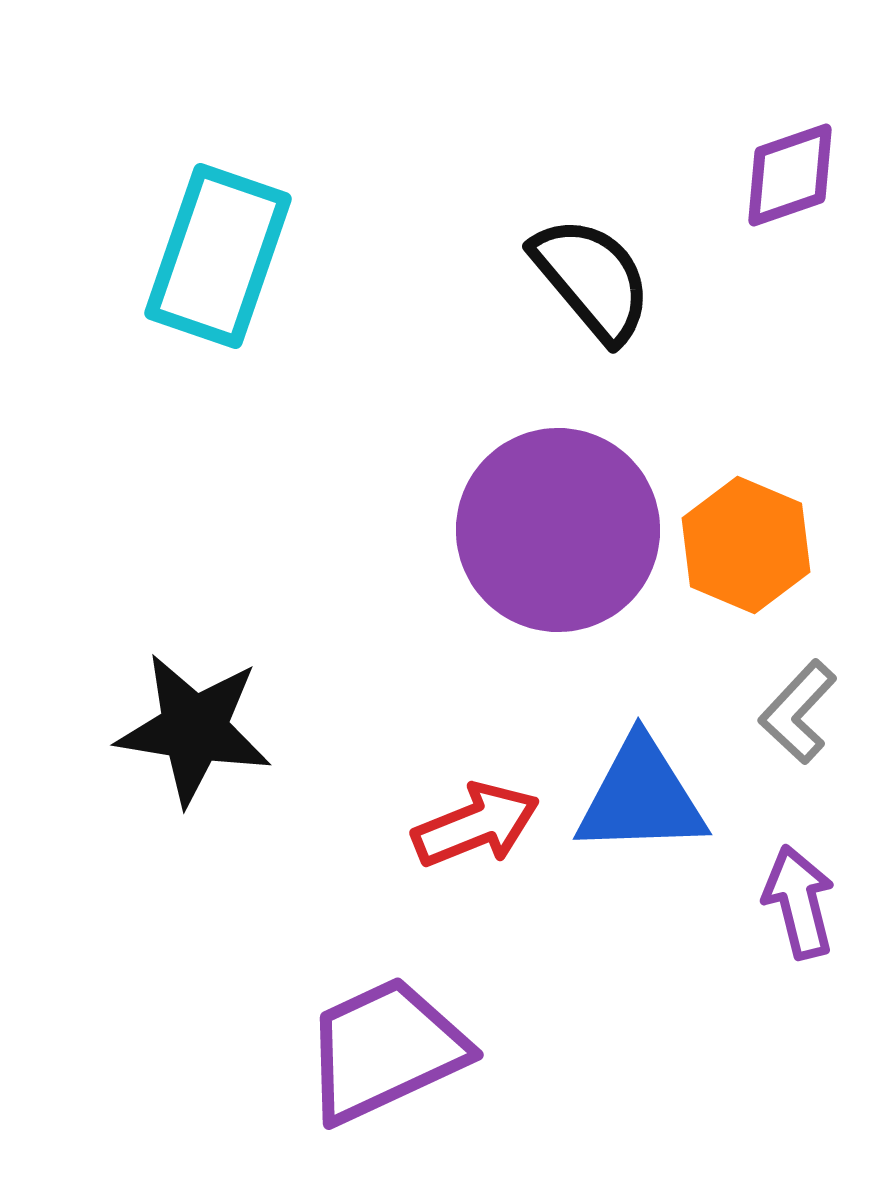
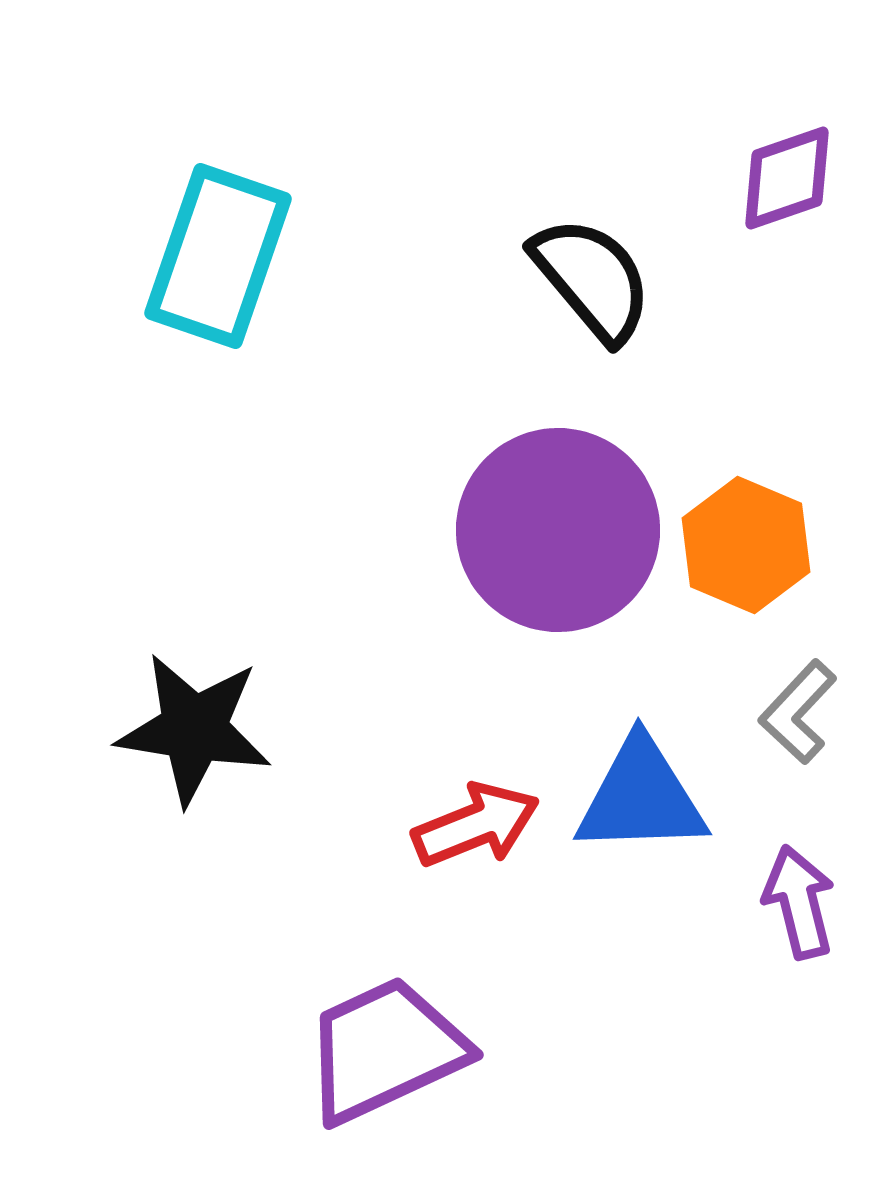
purple diamond: moved 3 px left, 3 px down
